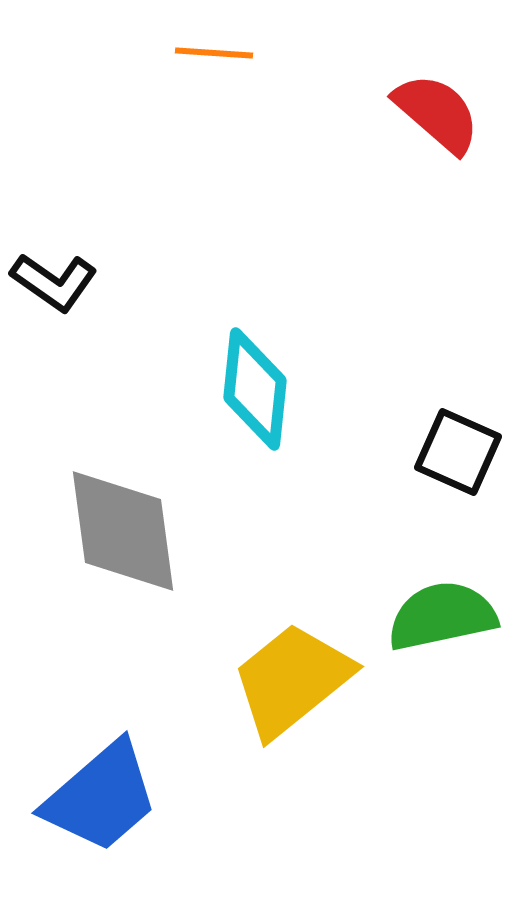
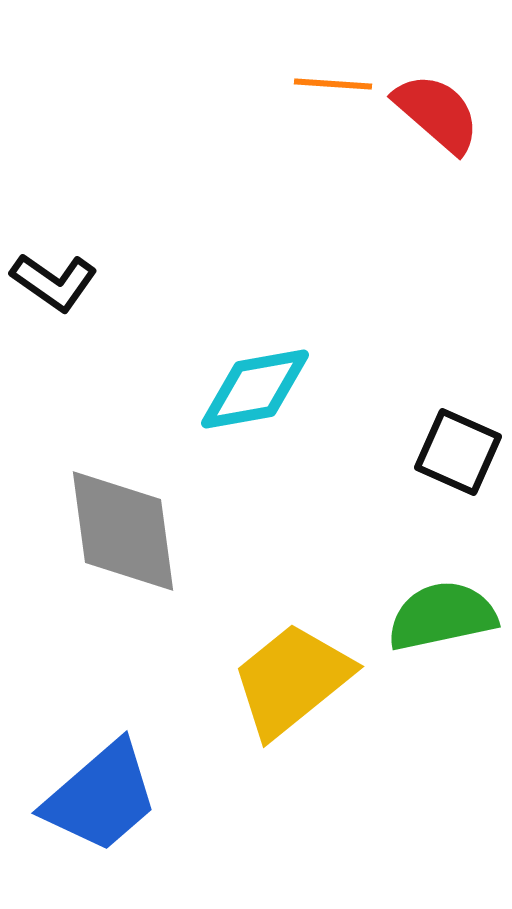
orange line: moved 119 px right, 31 px down
cyan diamond: rotated 74 degrees clockwise
